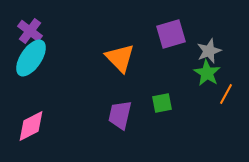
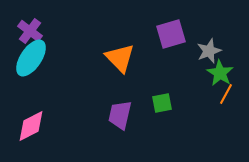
green star: moved 13 px right
